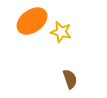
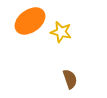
orange ellipse: moved 2 px left
